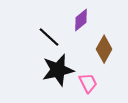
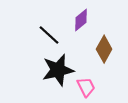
black line: moved 2 px up
pink trapezoid: moved 2 px left, 4 px down
